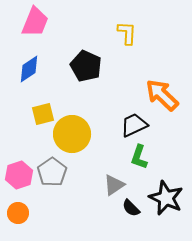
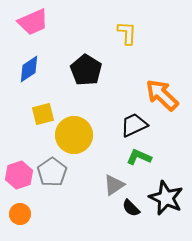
pink trapezoid: moved 2 px left; rotated 44 degrees clockwise
black pentagon: moved 4 px down; rotated 8 degrees clockwise
yellow circle: moved 2 px right, 1 px down
green L-shape: rotated 95 degrees clockwise
orange circle: moved 2 px right, 1 px down
